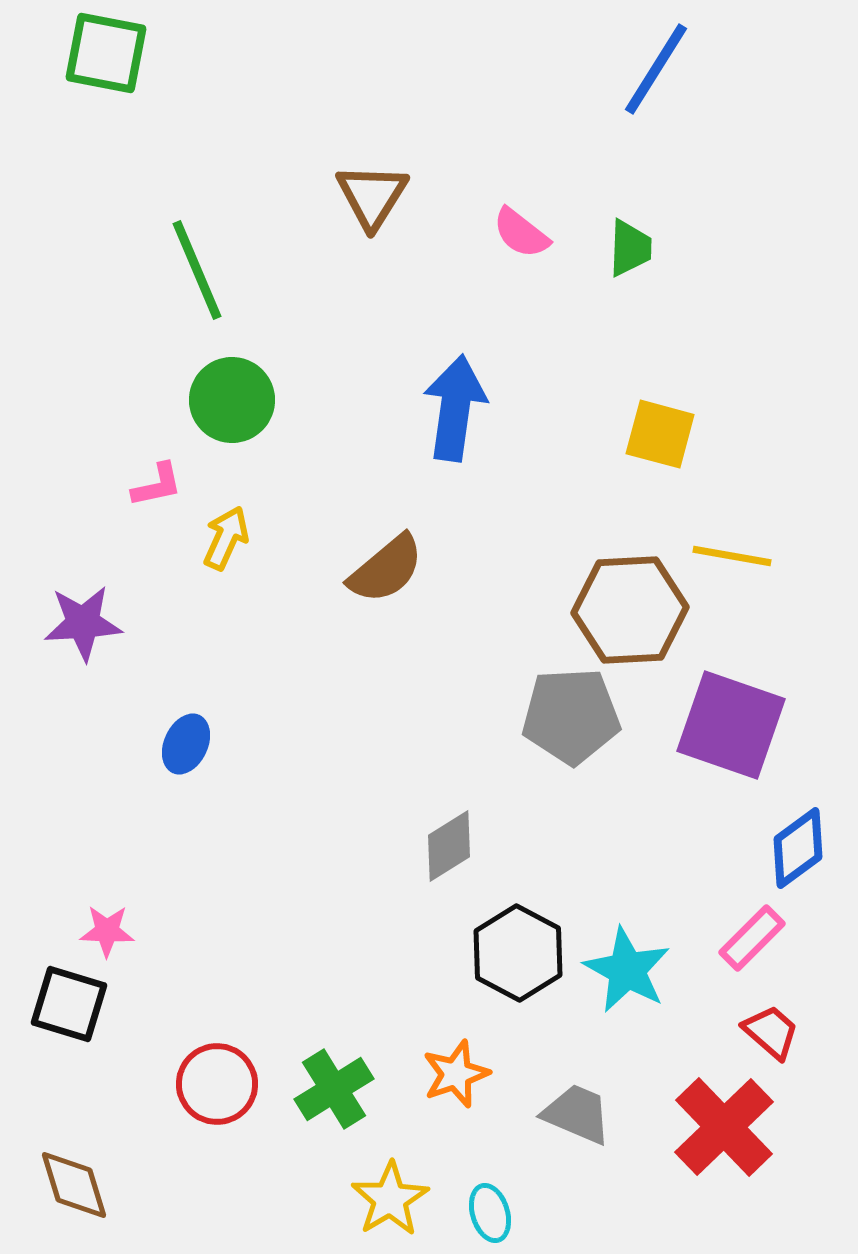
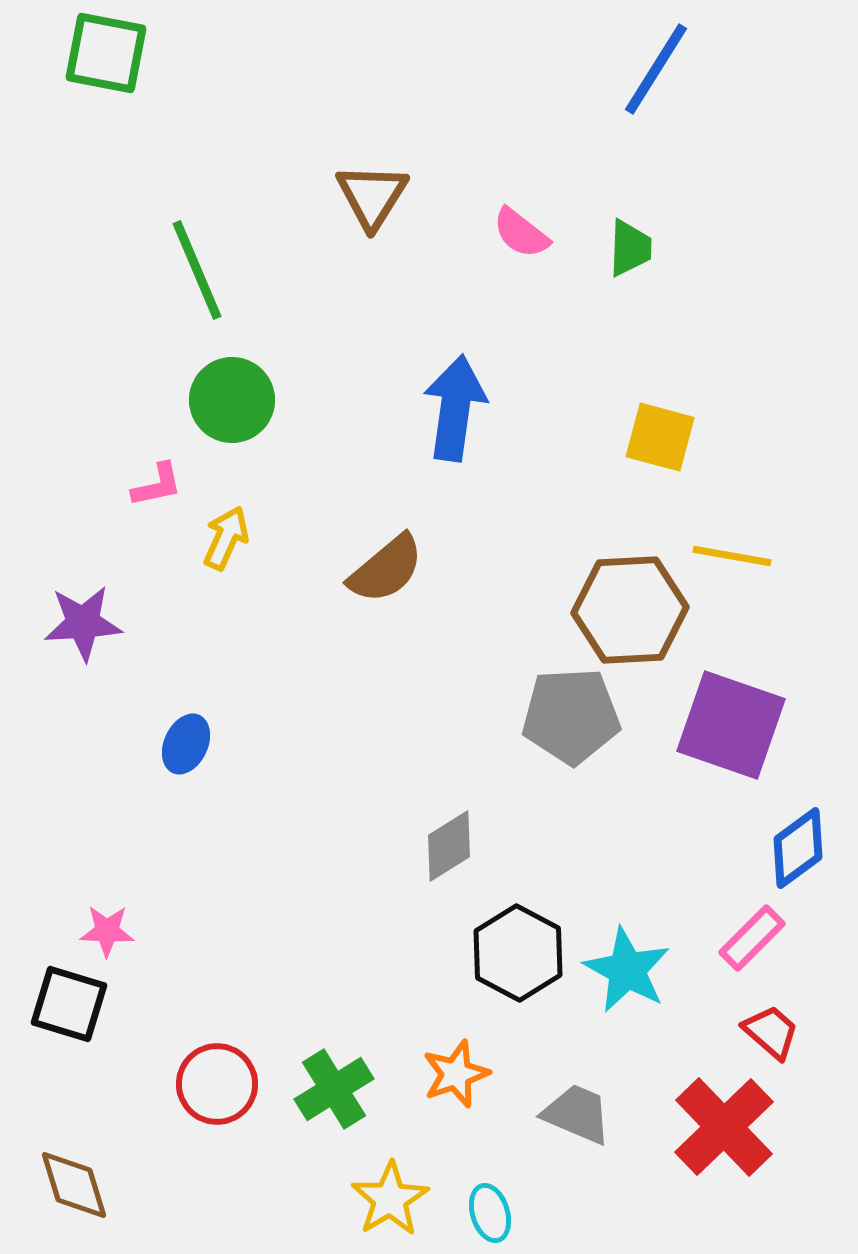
yellow square: moved 3 px down
